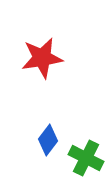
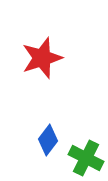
red star: rotated 9 degrees counterclockwise
